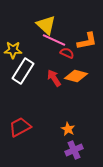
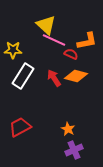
red semicircle: moved 4 px right, 1 px down
white rectangle: moved 5 px down
